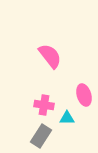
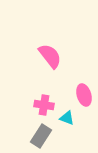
cyan triangle: rotated 21 degrees clockwise
